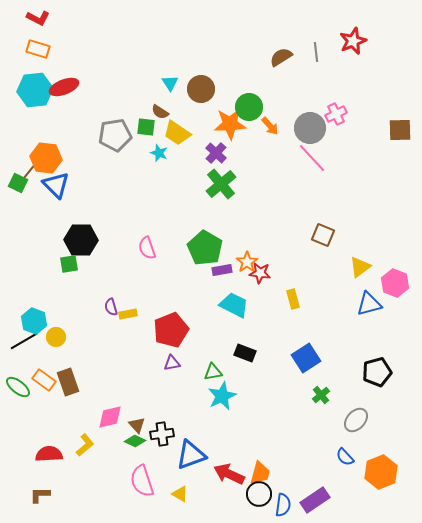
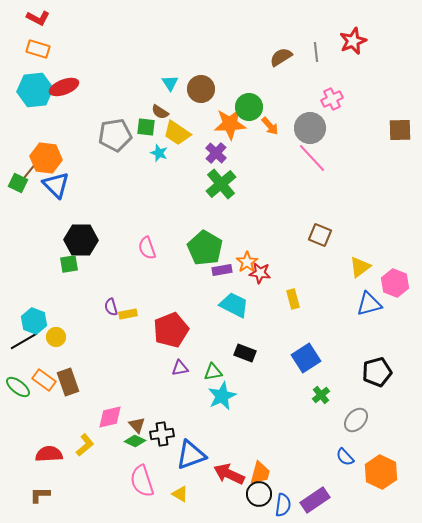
pink cross at (336, 114): moved 4 px left, 15 px up
brown square at (323, 235): moved 3 px left
purple triangle at (172, 363): moved 8 px right, 5 px down
orange hexagon at (381, 472): rotated 12 degrees counterclockwise
